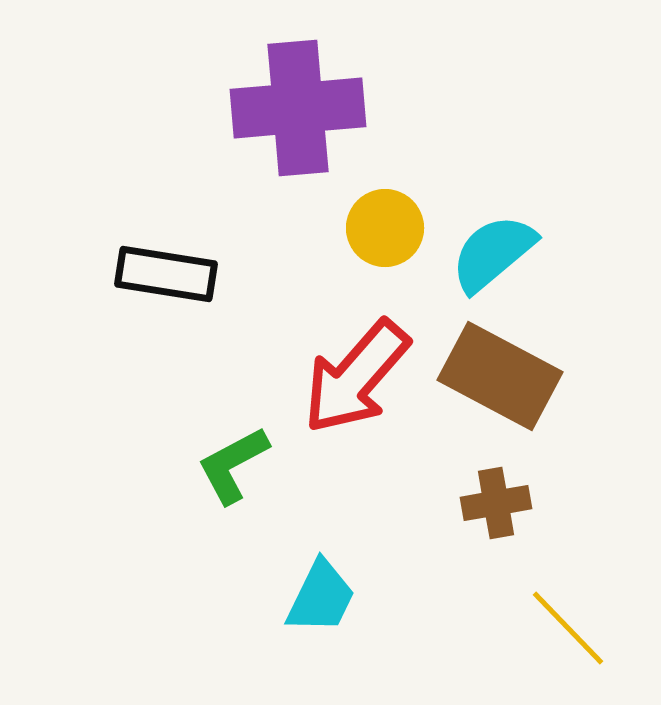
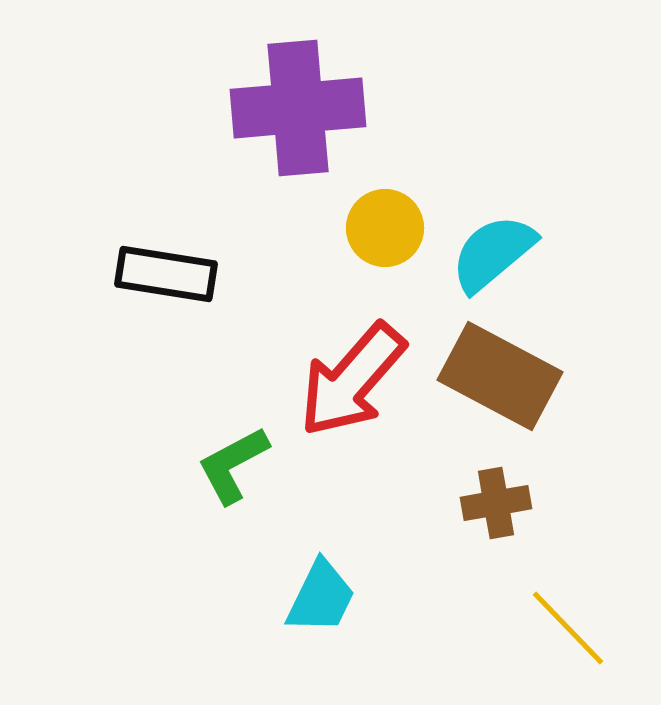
red arrow: moved 4 px left, 3 px down
